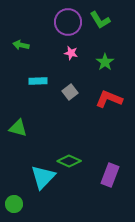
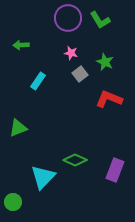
purple circle: moved 4 px up
green arrow: rotated 14 degrees counterclockwise
green star: rotated 12 degrees counterclockwise
cyan rectangle: rotated 54 degrees counterclockwise
gray square: moved 10 px right, 18 px up
green triangle: rotated 36 degrees counterclockwise
green diamond: moved 6 px right, 1 px up
purple rectangle: moved 5 px right, 5 px up
green circle: moved 1 px left, 2 px up
